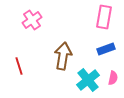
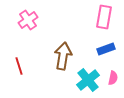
pink cross: moved 4 px left
